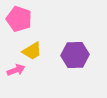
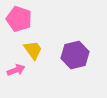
yellow trapezoid: moved 1 px right, 1 px up; rotated 95 degrees counterclockwise
purple hexagon: rotated 12 degrees counterclockwise
